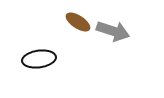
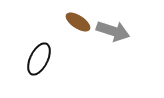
black ellipse: rotated 56 degrees counterclockwise
